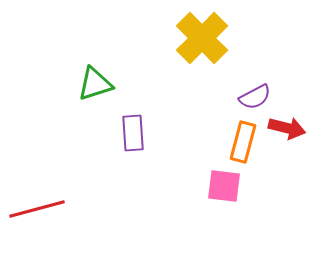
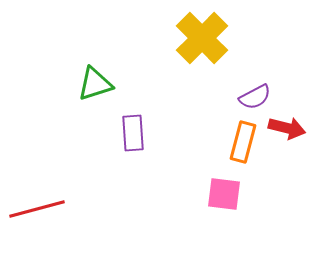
pink square: moved 8 px down
